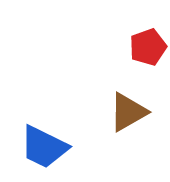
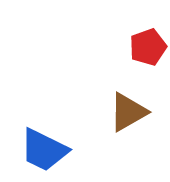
blue trapezoid: moved 3 px down
